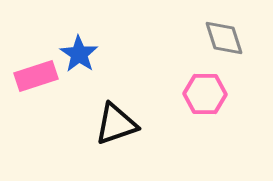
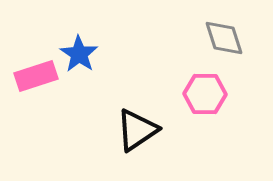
black triangle: moved 21 px right, 6 px down; rotated 15 degrees counterclockwise
